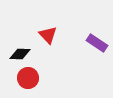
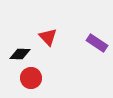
red triangle: moved 2 px down
red circle: moved 3 px right
